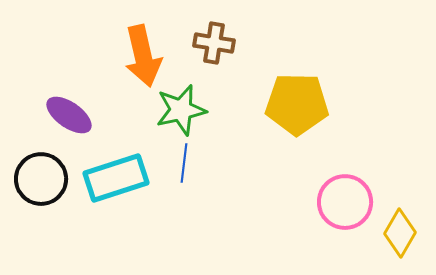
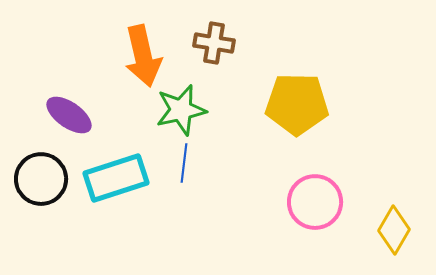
pink circle: moved 30 px left
yellow diamond: moved 6 px left, 3 px up
